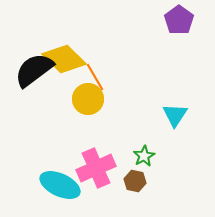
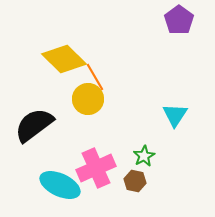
black semicircle: moved 55 px down
